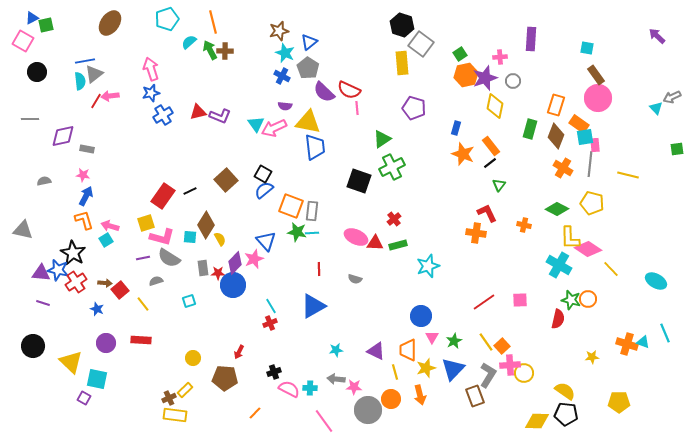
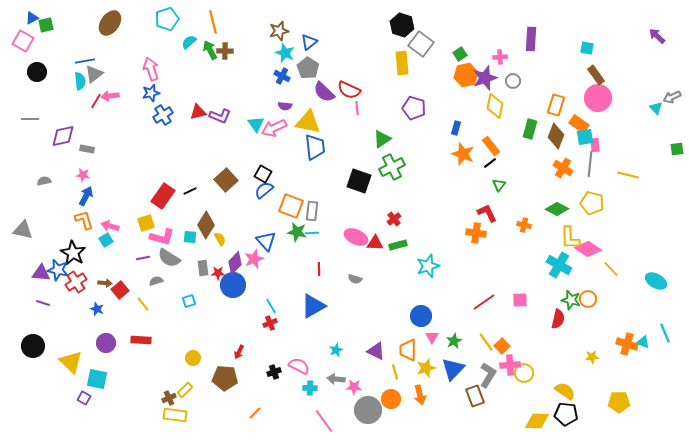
cyan star at (336, 350): rotated 16 degrees counterclockwise
pink semicircle at (289, 389): moved 10 px right, 23 px up
